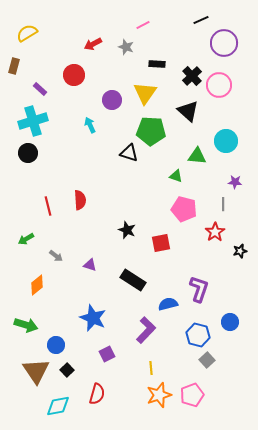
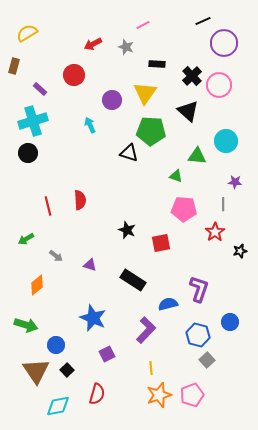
black line at (201, 20): moved 2 px right, 1 px down
pink pentagon at (184, 209): rotated 10 degrees counterclockwise
